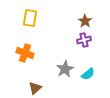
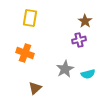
purple cross: moved 5 px left
cyan semicircle: rotated 24 degrees clockwise
